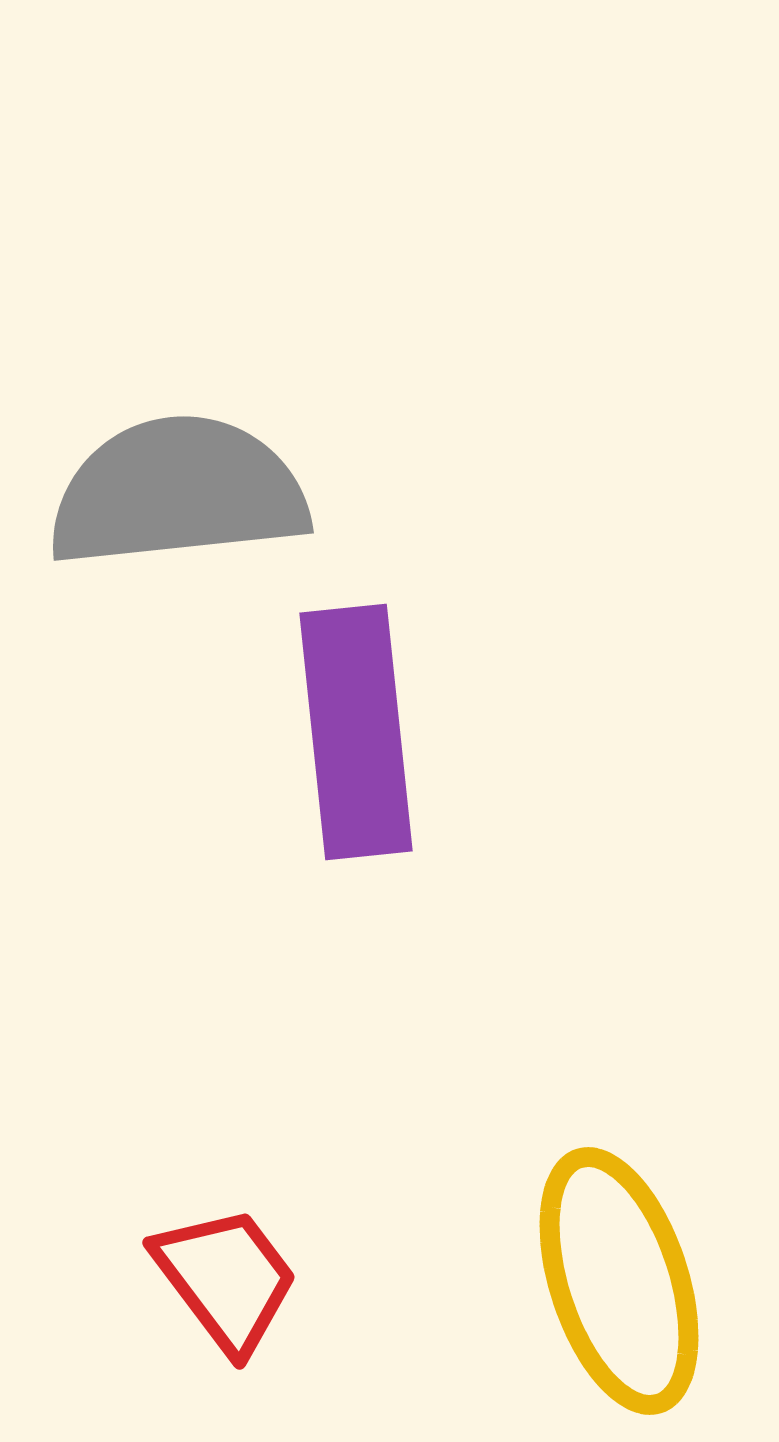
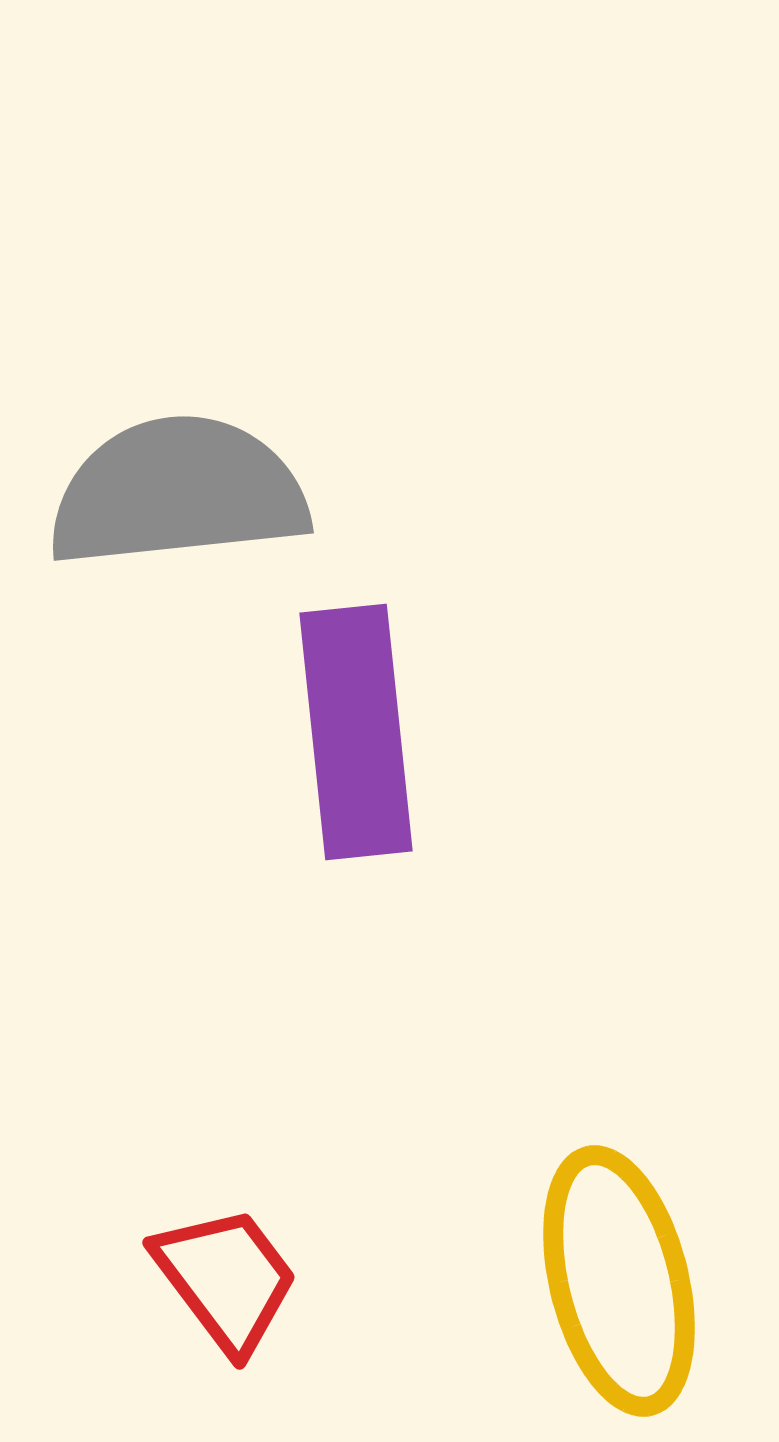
yellow ellipse: rotated 4 degrees clockwise
